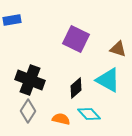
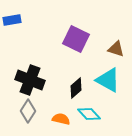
brown triangle: moved 2 px left
